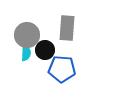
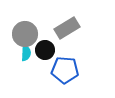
gray rectangle: rotated 55 degrees clockwise
gray circle: moved 2 px left, 1 px up
blue pentagon: moved 3 px right, 1 px down
